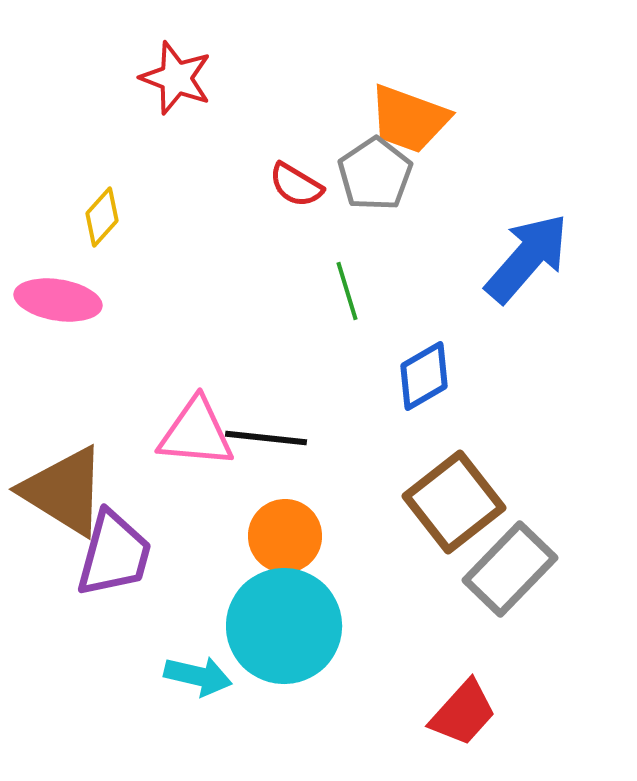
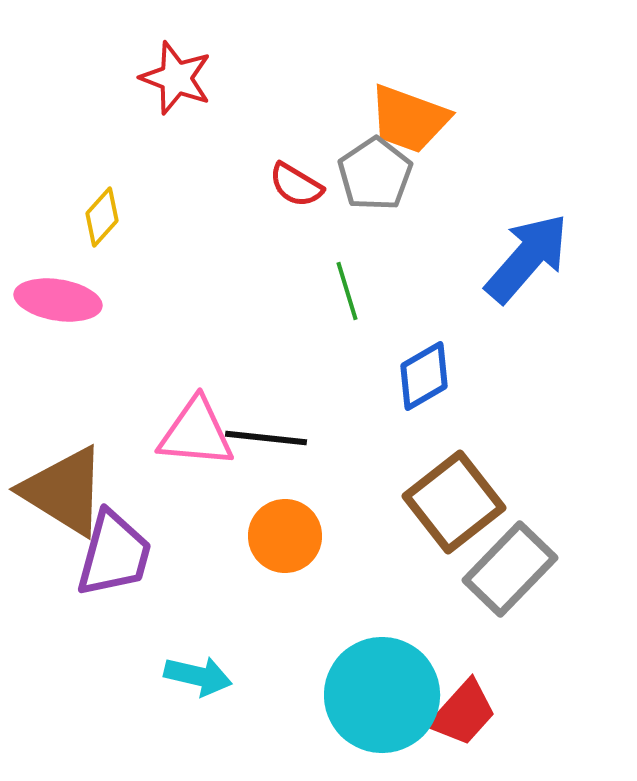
cyan circle: moved 98 px right, 69 px down
